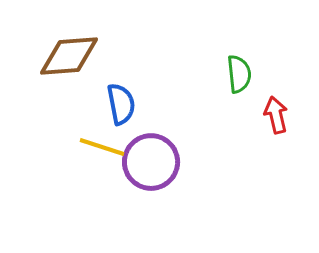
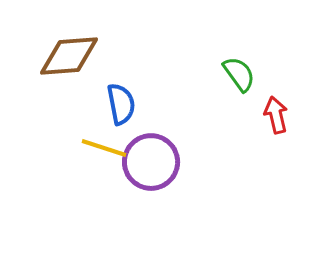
green semicircle: rotated 30 degrees counterclockwise
yellow line: moved 2 px right, 1 px down
